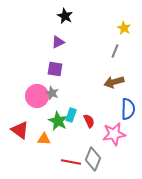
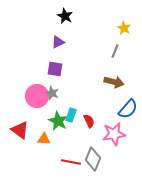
brown arrow: rotated 150 degrees counterclockwise
blue semicircle: rotated 40 degrees clockwise
